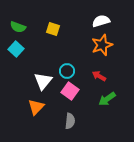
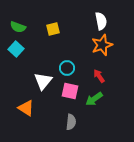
white semicircle: rotated 96 degrees clockwise
yellow square: rotated 32 degrees counterclockwise
cyan circle: moved 3 px up
red arrow: rotated 24 degrees clockwise
pink square: rotated 24 degrees counterclockwise
green arrow: moved 13 px left
orange triangle: moved 10 px left, 1 px down; rotated 42 degrees counterclockwise
gray semicircle: moved 1 px right, 1 px down
